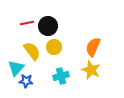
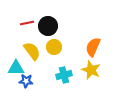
cyan triangle: rotated 48 degrees clockwise
cyan cross: moved 3 px right, 1 px up
